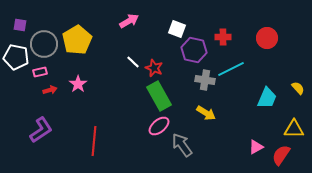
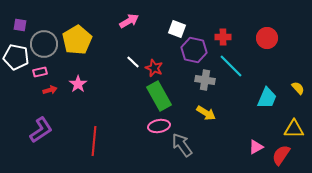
cyan line: moved 3 px up; rotated 72 degrees clockwise
pink ellipse: rotated 30 degrees clockwise
